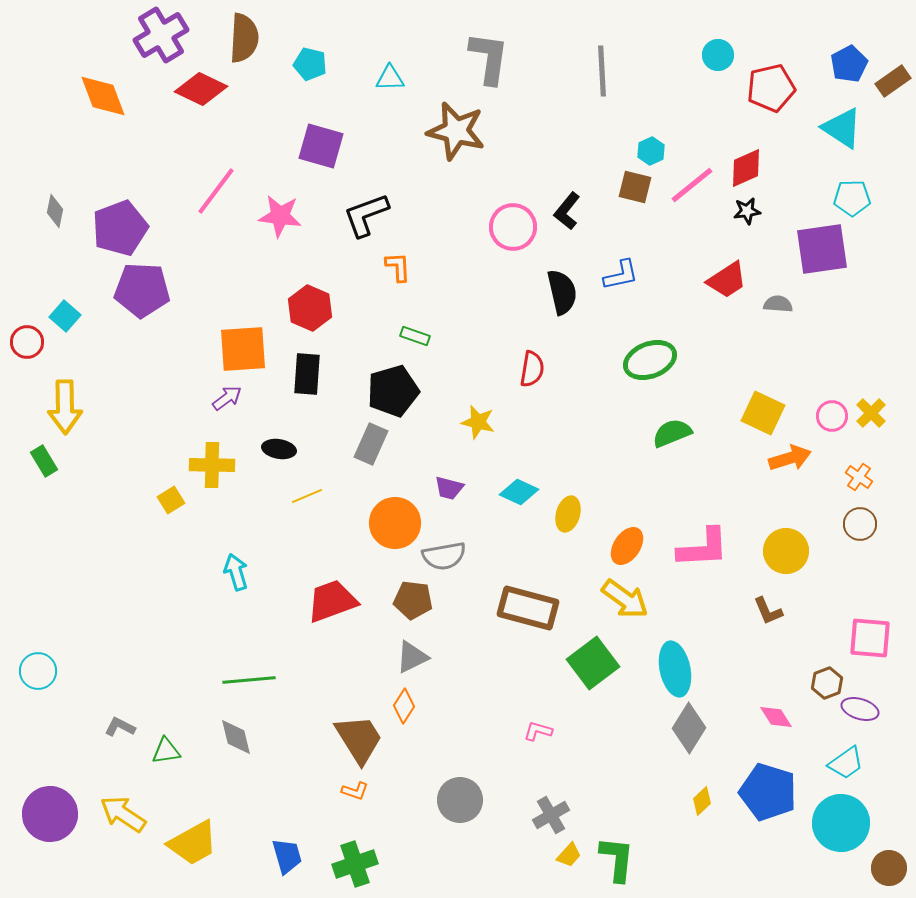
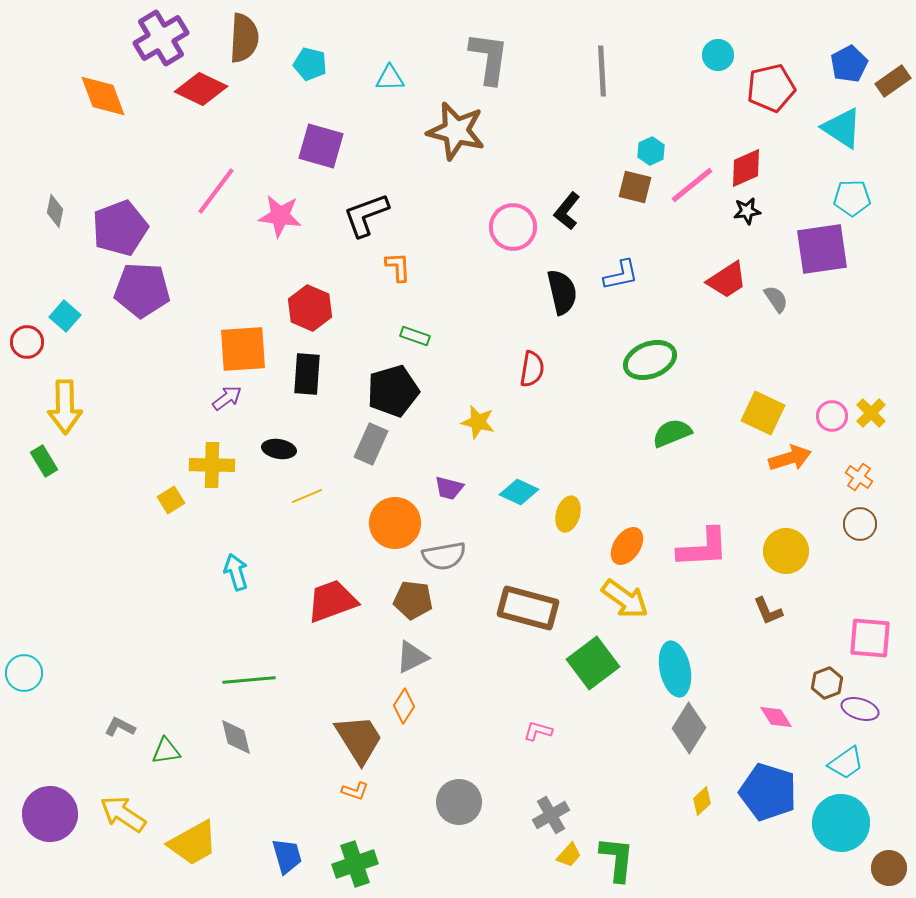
purple cross at (161, 35): moved 3 px down
gray semicircle at (778, 304): moved 2 px left, 5 px up; rotated 52 degrees clockwise
cyan circle at (38, 671): moved 14 px left, 2 px down
gray circle at (460, 800): moved 1 px left, 2 px down
